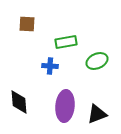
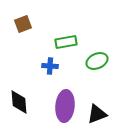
brown square: moved 4 px left; rotated 24 degrees counterclockwise
